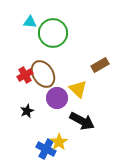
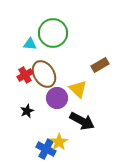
cyan triangle: moved 22 px down
brown ellipse: moved 1 px right
